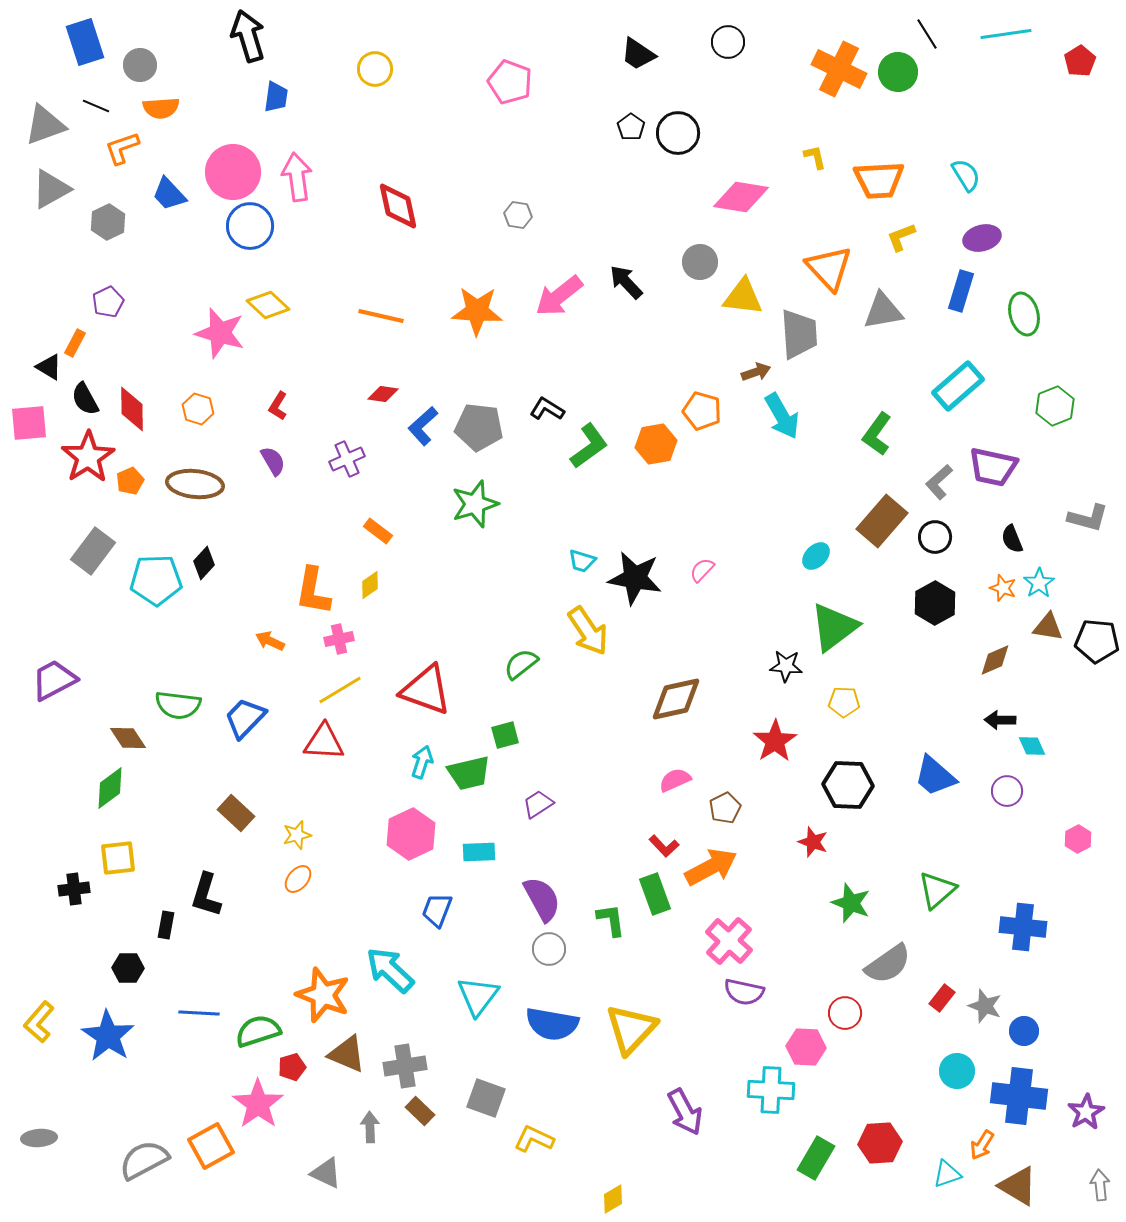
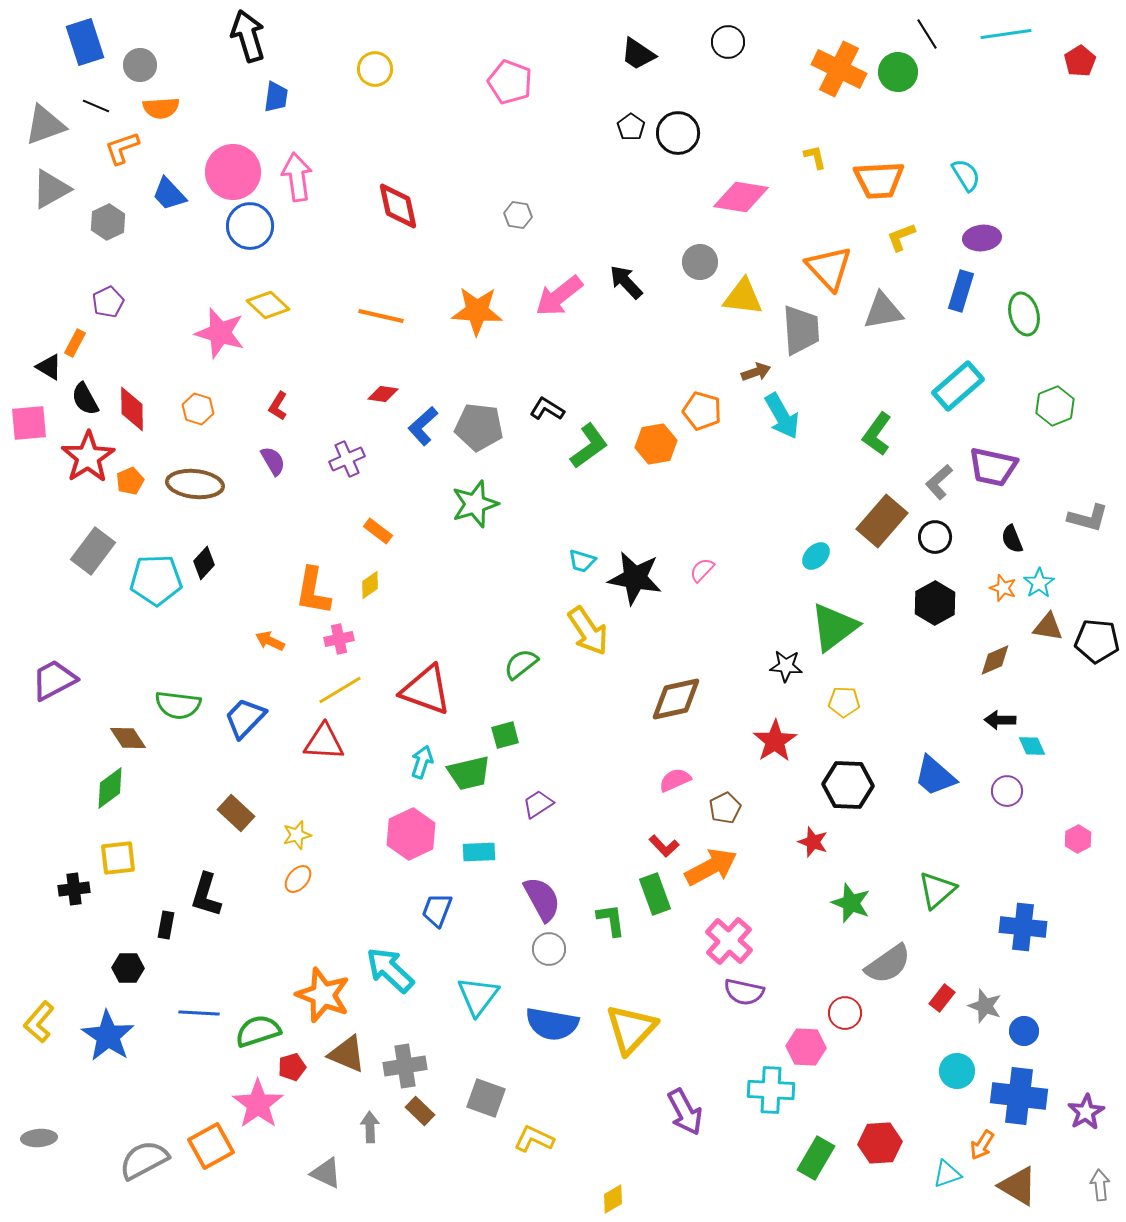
purple ellipse at (982, 238): rotated 9 degrees clockwise
gray trapezoid at (799, 334): moved 2 px right, 4 px up
